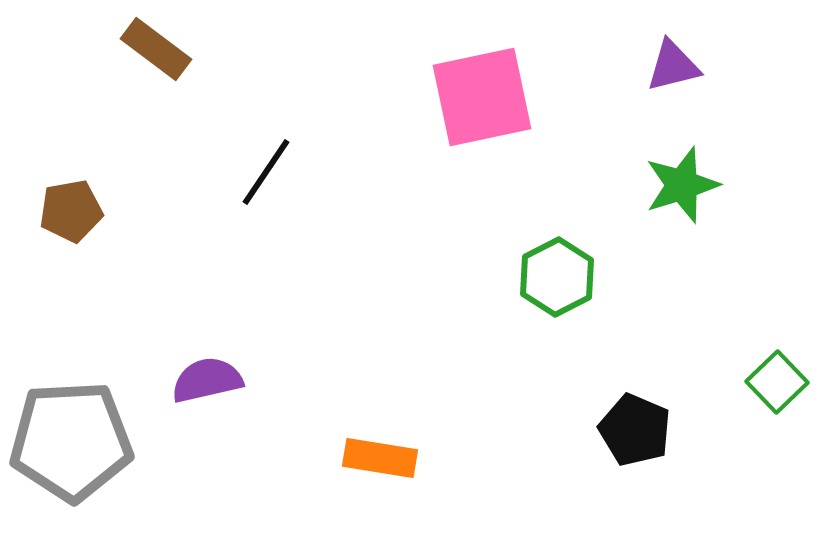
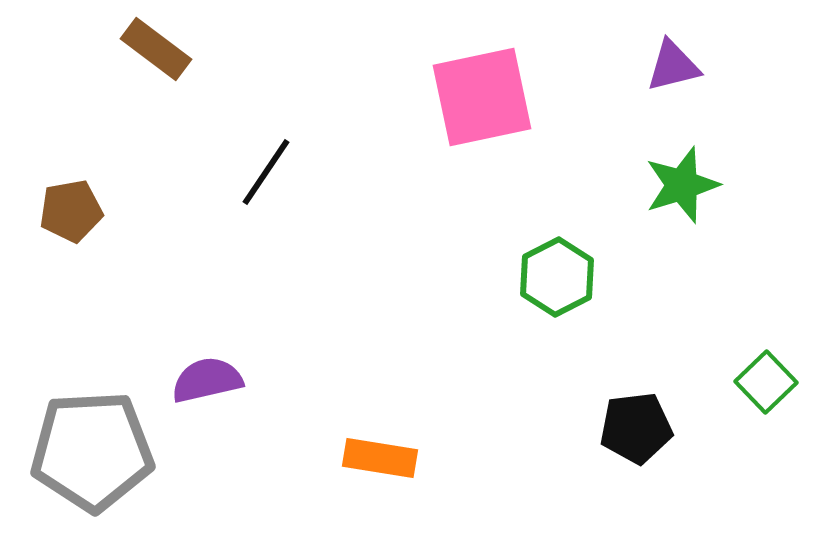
green square: moved 11 px left
black pentagon: moved 1 px right, 2 px up; rotated 30 degrees counterclockwise
gray pentagon: moved 21 px right, 10 px down
